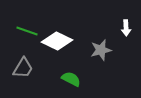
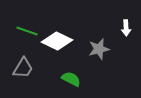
gray star: moved 2 px left, 1 px up
